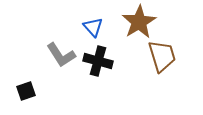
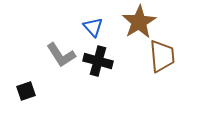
brown trapezoid: rotated 12 degrees clockwise
